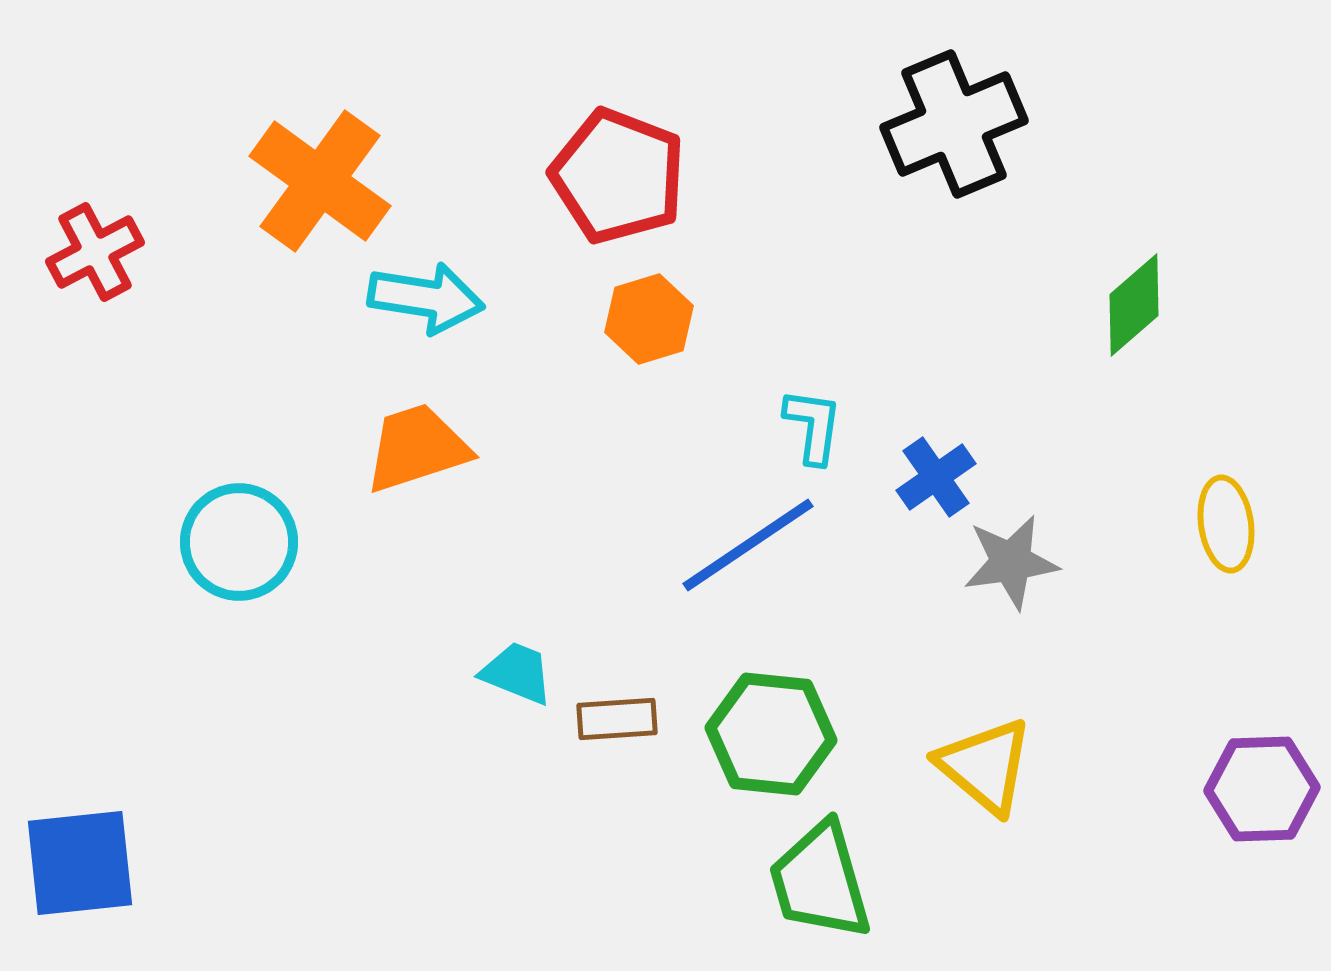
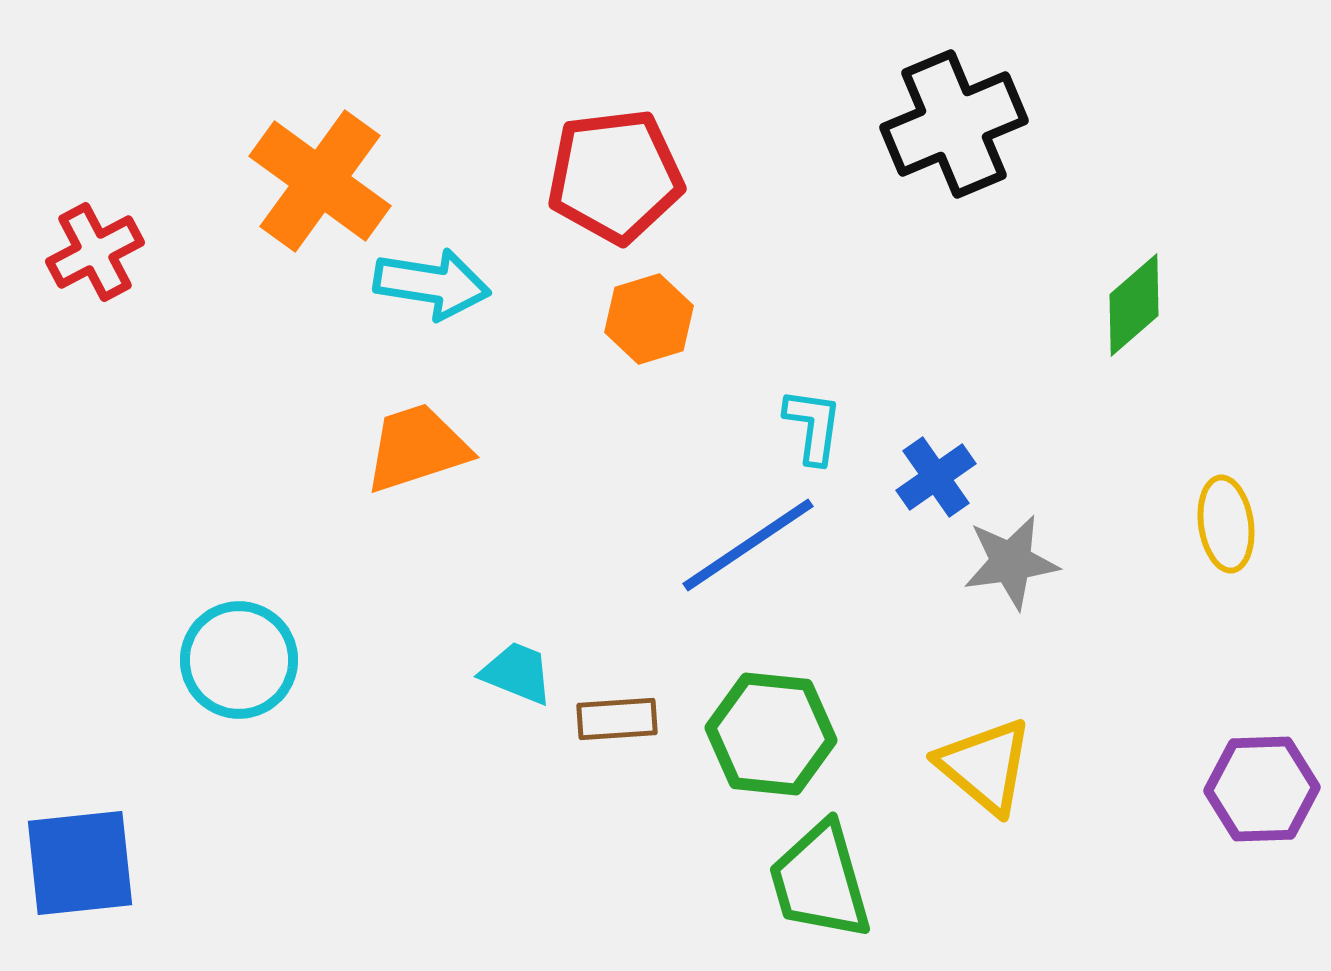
red pentagon: moved 3 px left; rotated 28 degrees counterclockwise
cyan arrow: moved 6 px right, 14 px up
cyan circle: moved 118 px down
